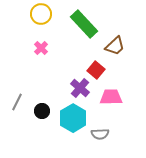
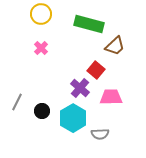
green rectangle: moved 5 px right; rotated 32 degrees counterclockwise
